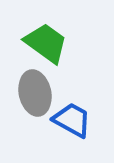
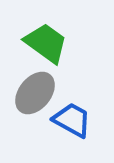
gray ellipse: rotated 51 degrees clockwise
